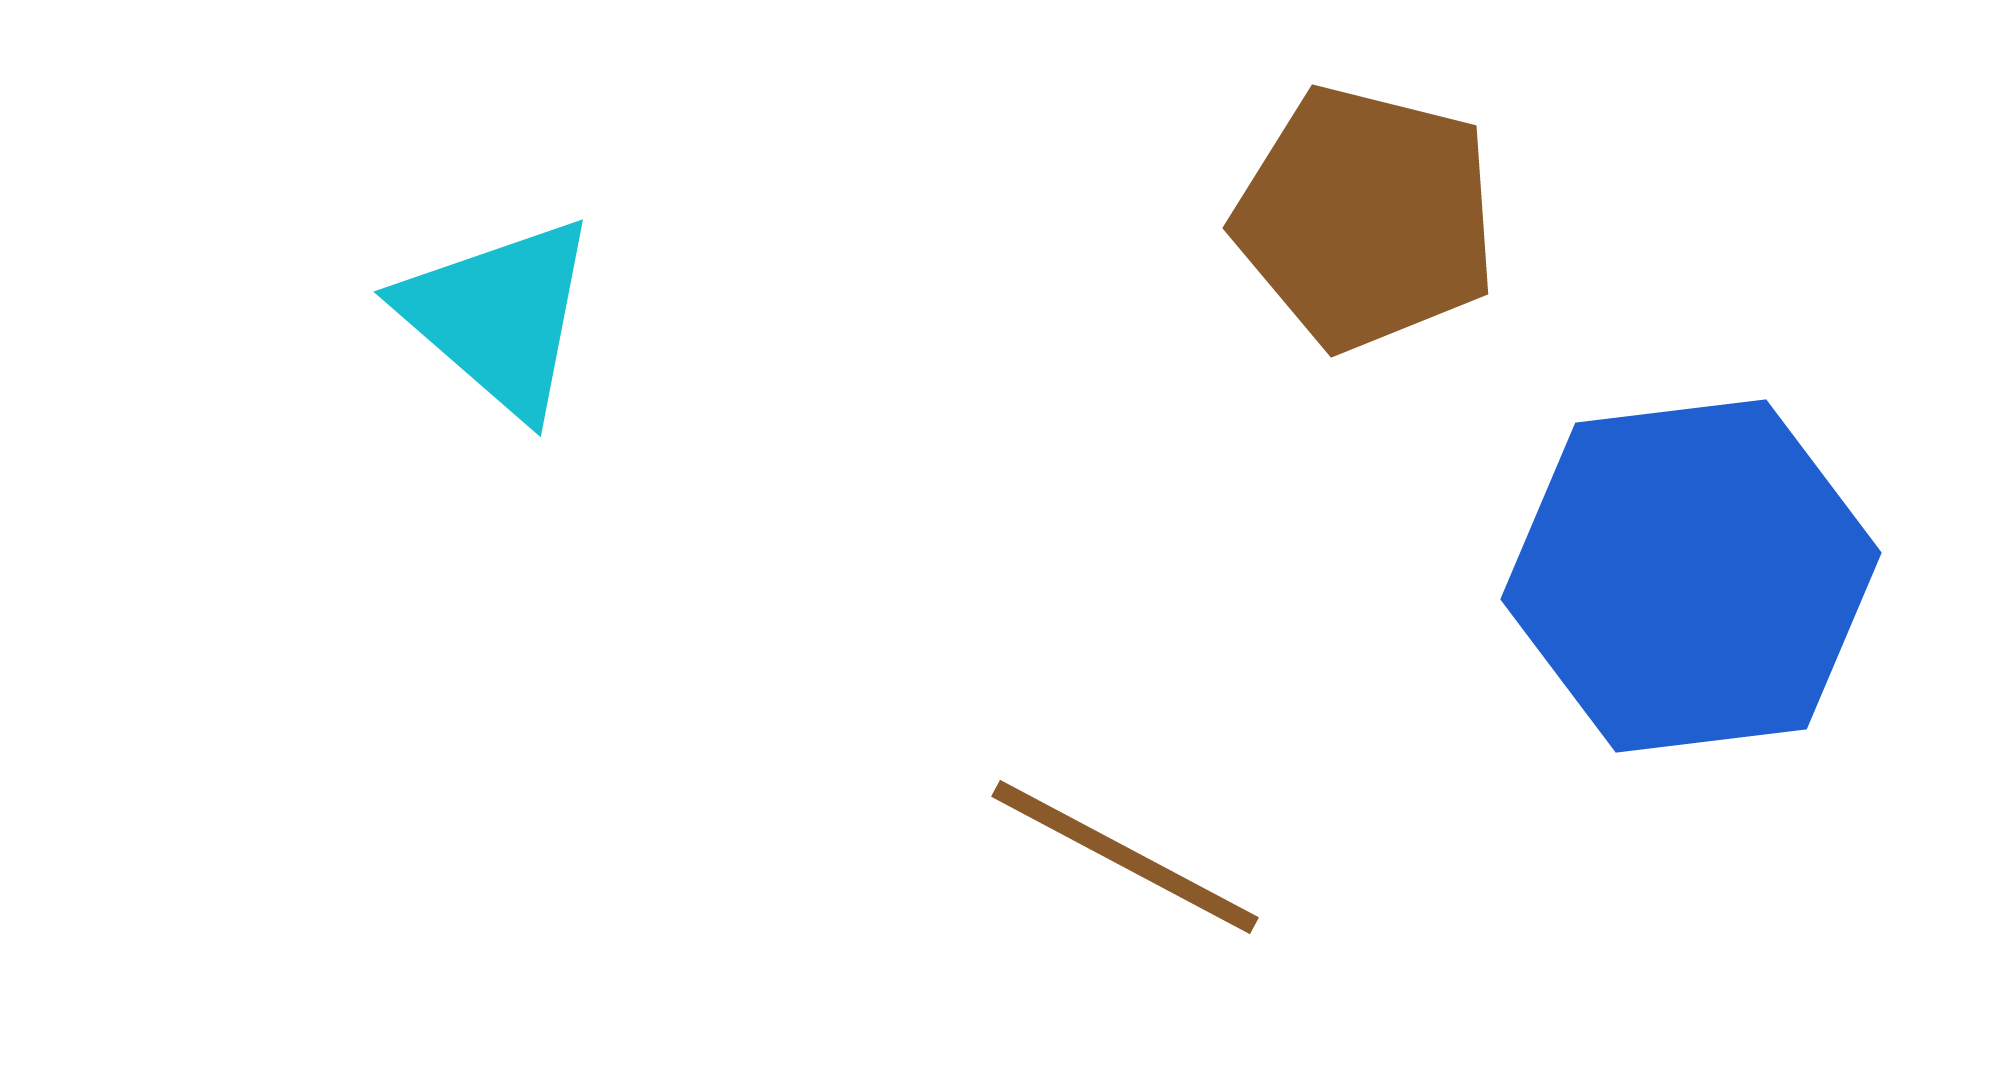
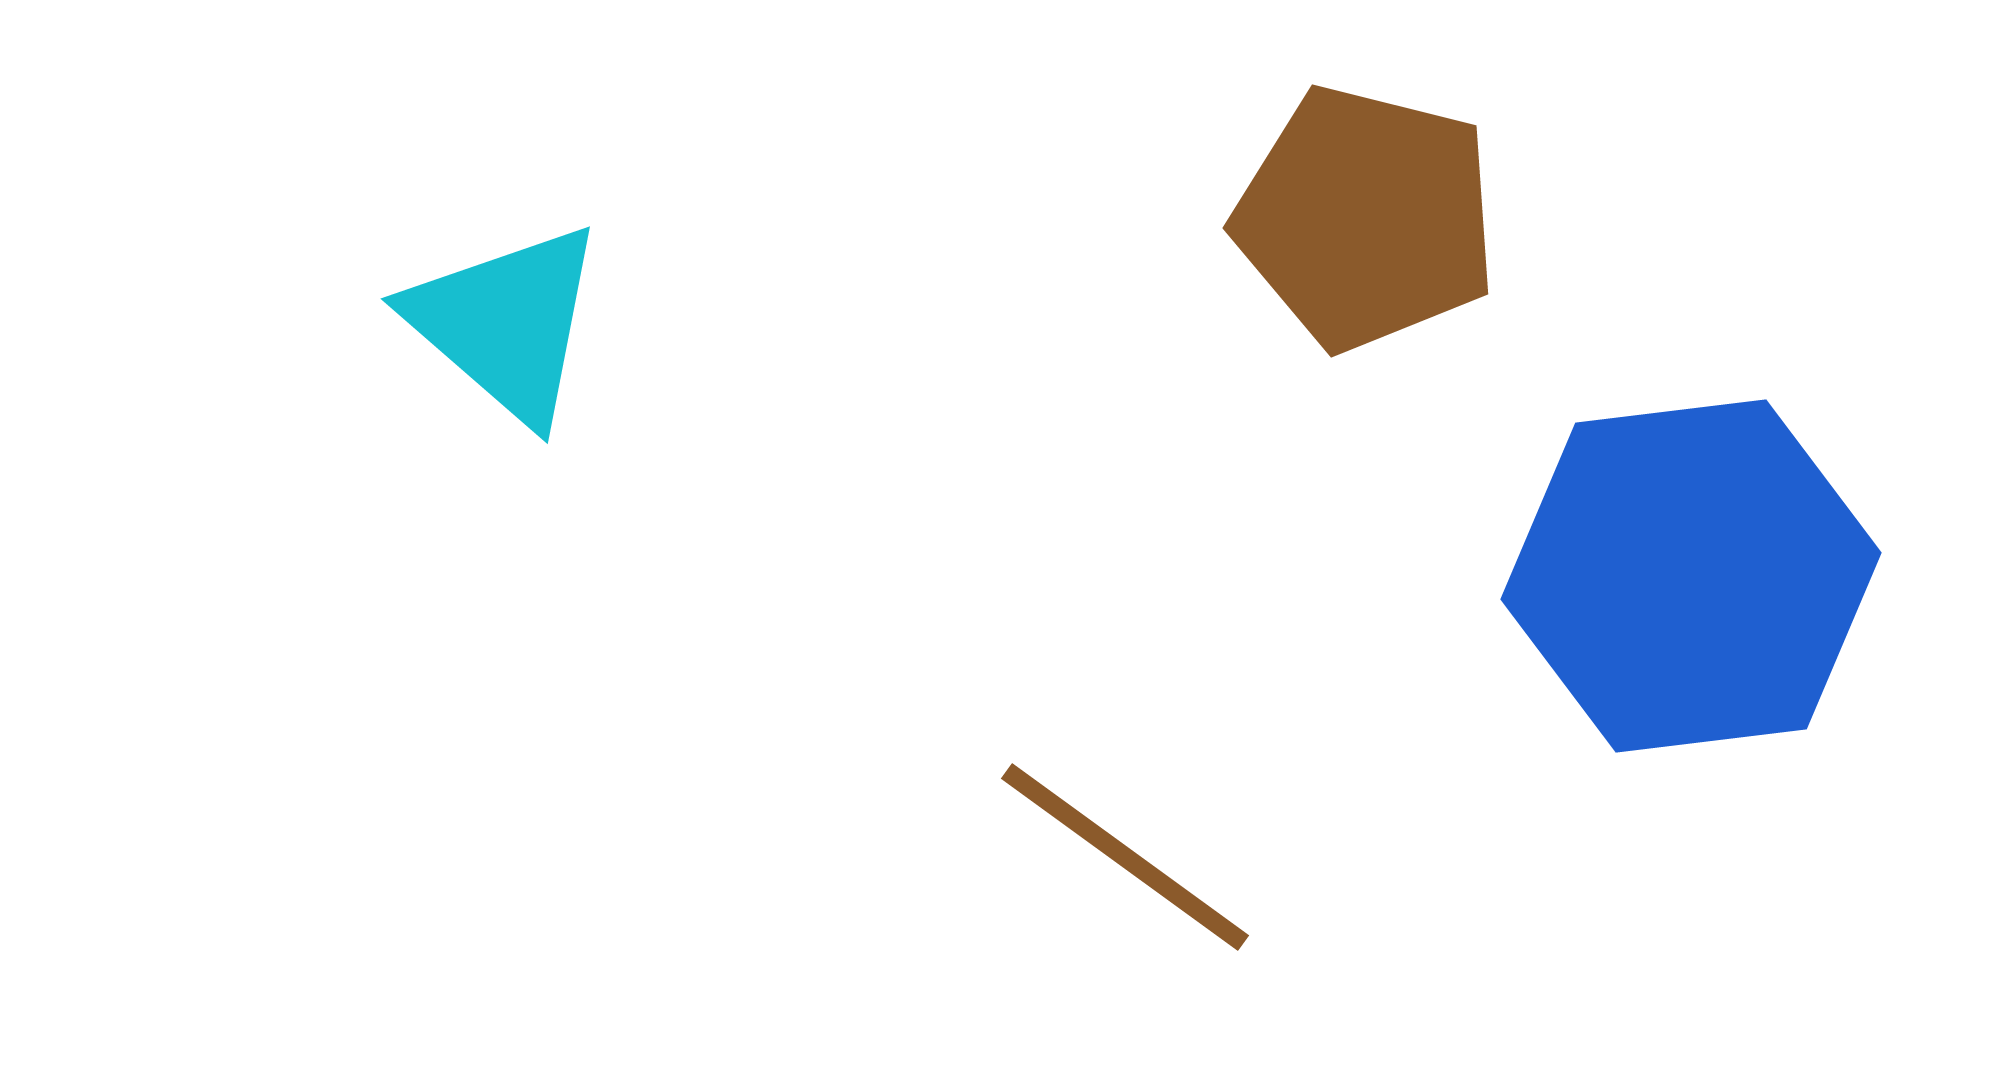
cyan triangle: moved 7 px right, 7 px down
brown line: rotated 8 degrees clockwise
